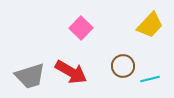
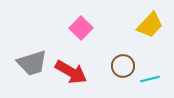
gray trapezoid: moved 2 px right, 13 px up
